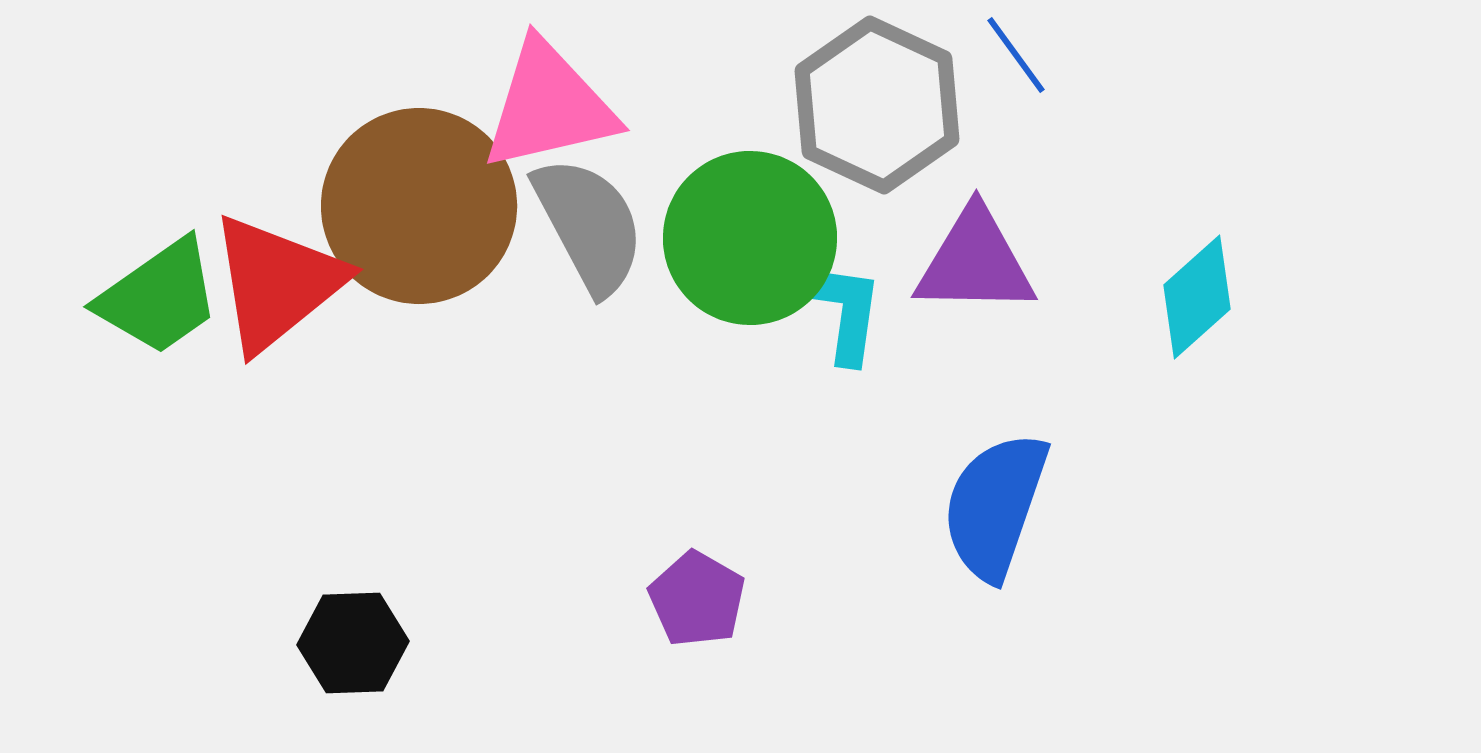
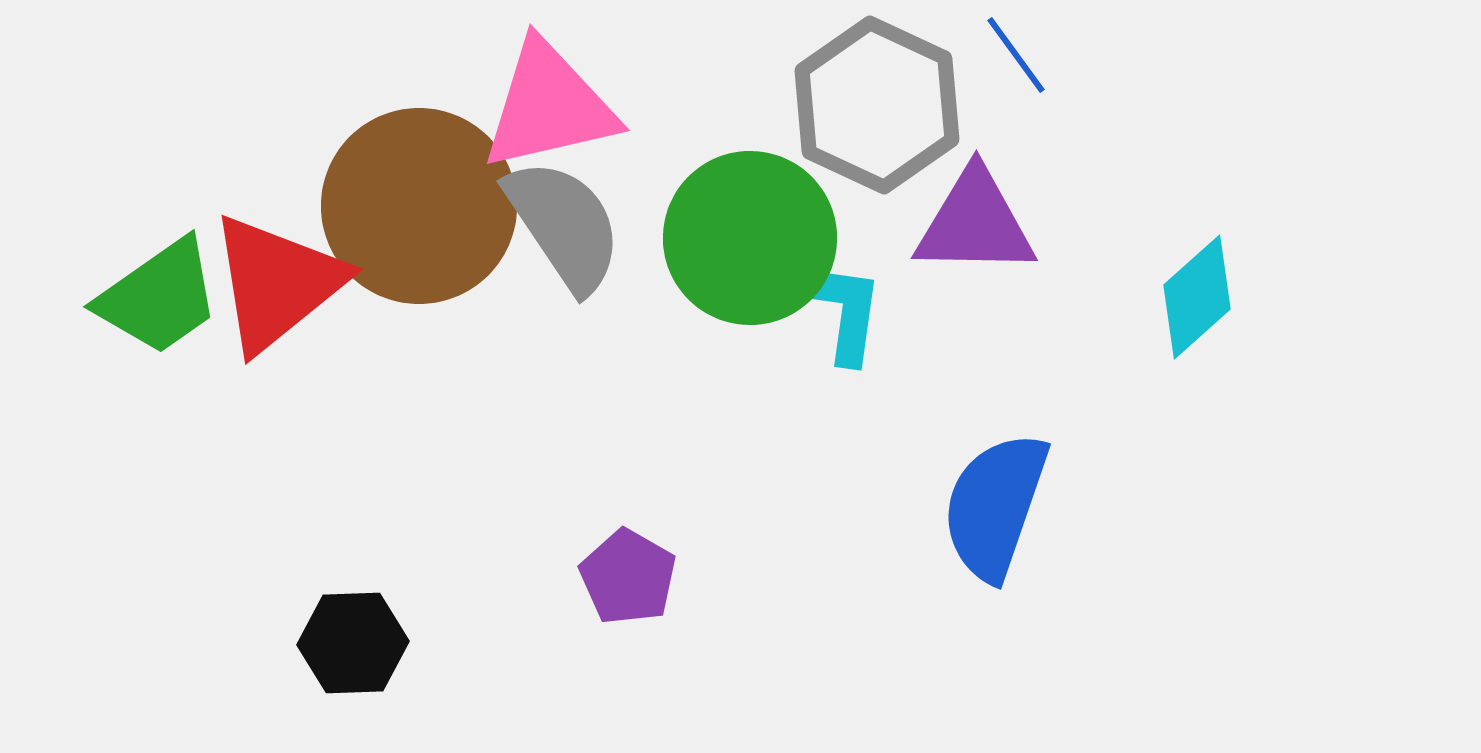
gray semicircle: moved 25 px left; rotated 6 degrees counterclockwise
purple triangle: moved 39 px up
purple pentagon: moved 69 px left, 22 px up
